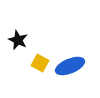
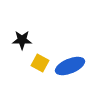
black star: moved 4 px right; rotated 24 degrees counterclockwise
